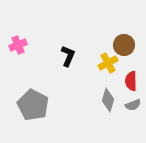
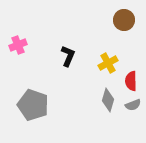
brown circle: moved 25 px up
gray pentagon: rotated 8 degrees counterclockwise
